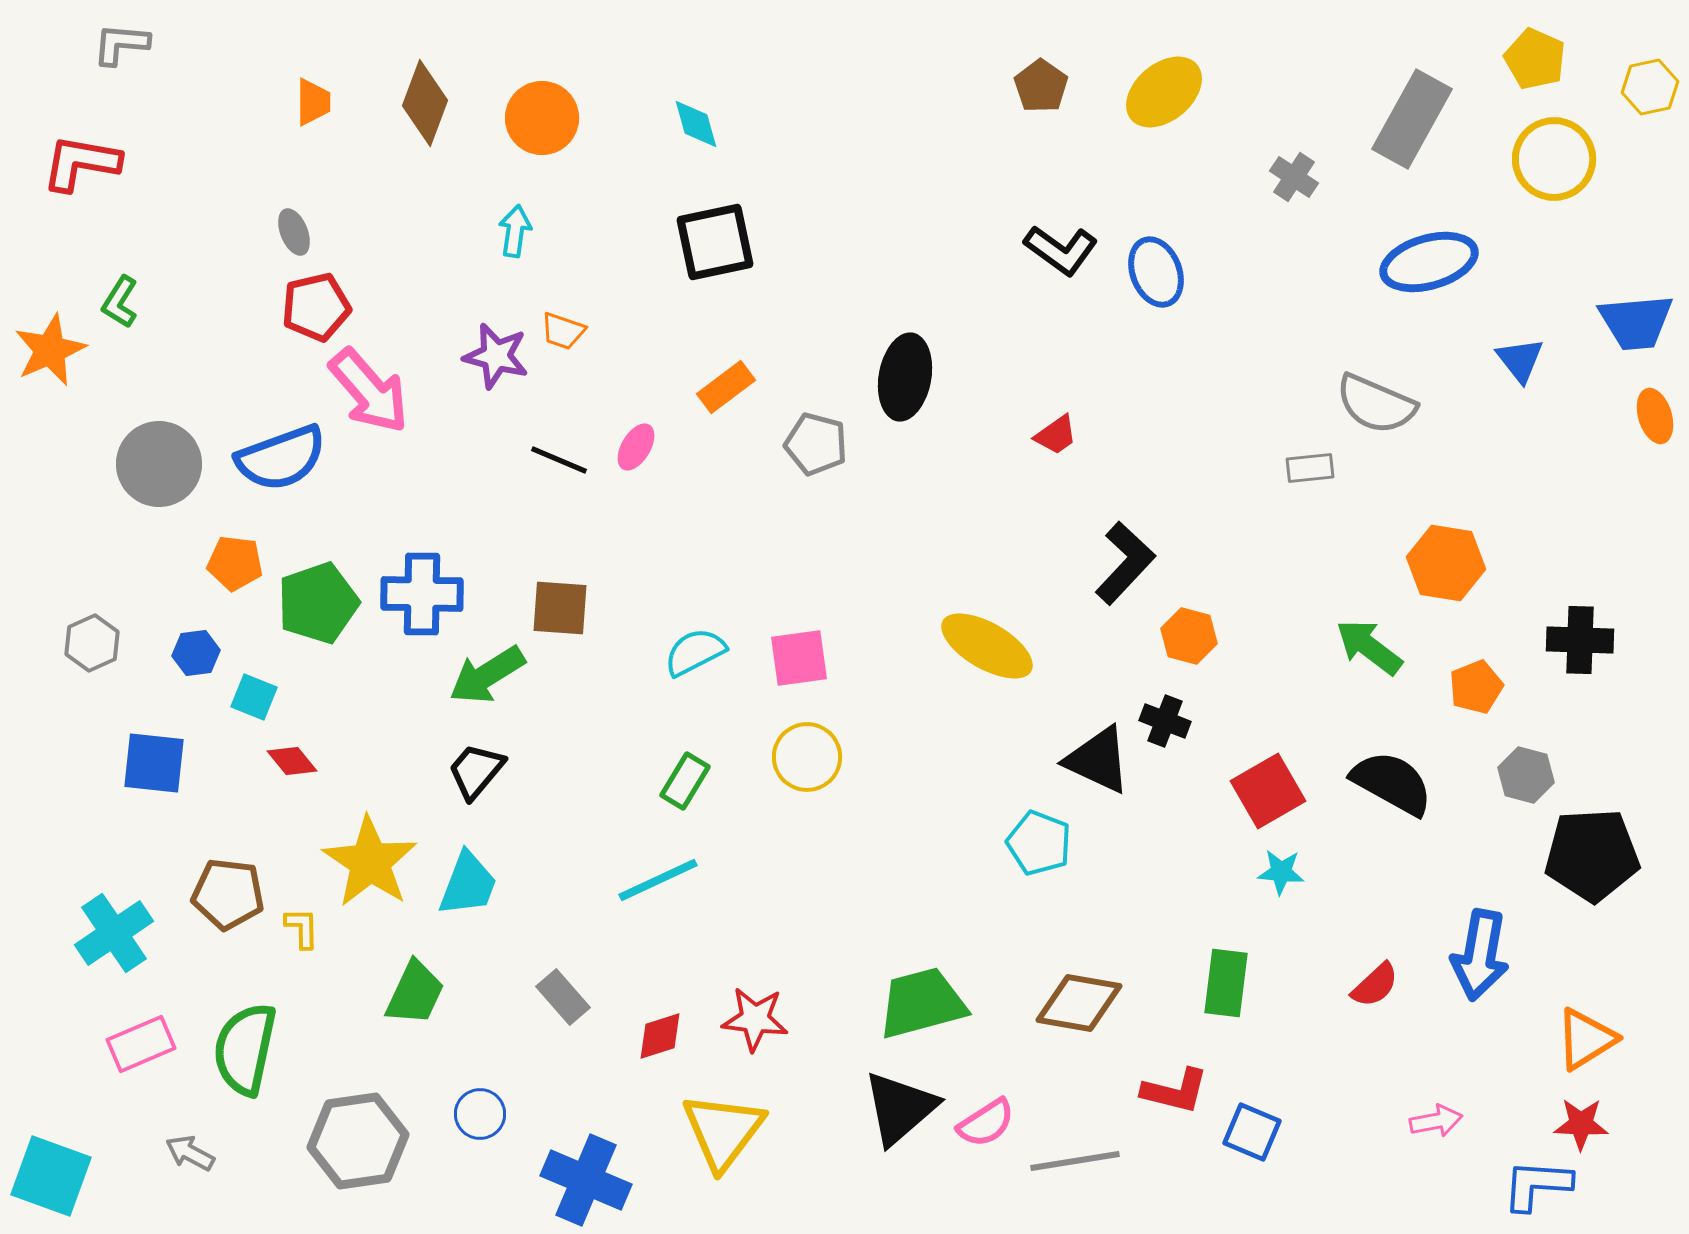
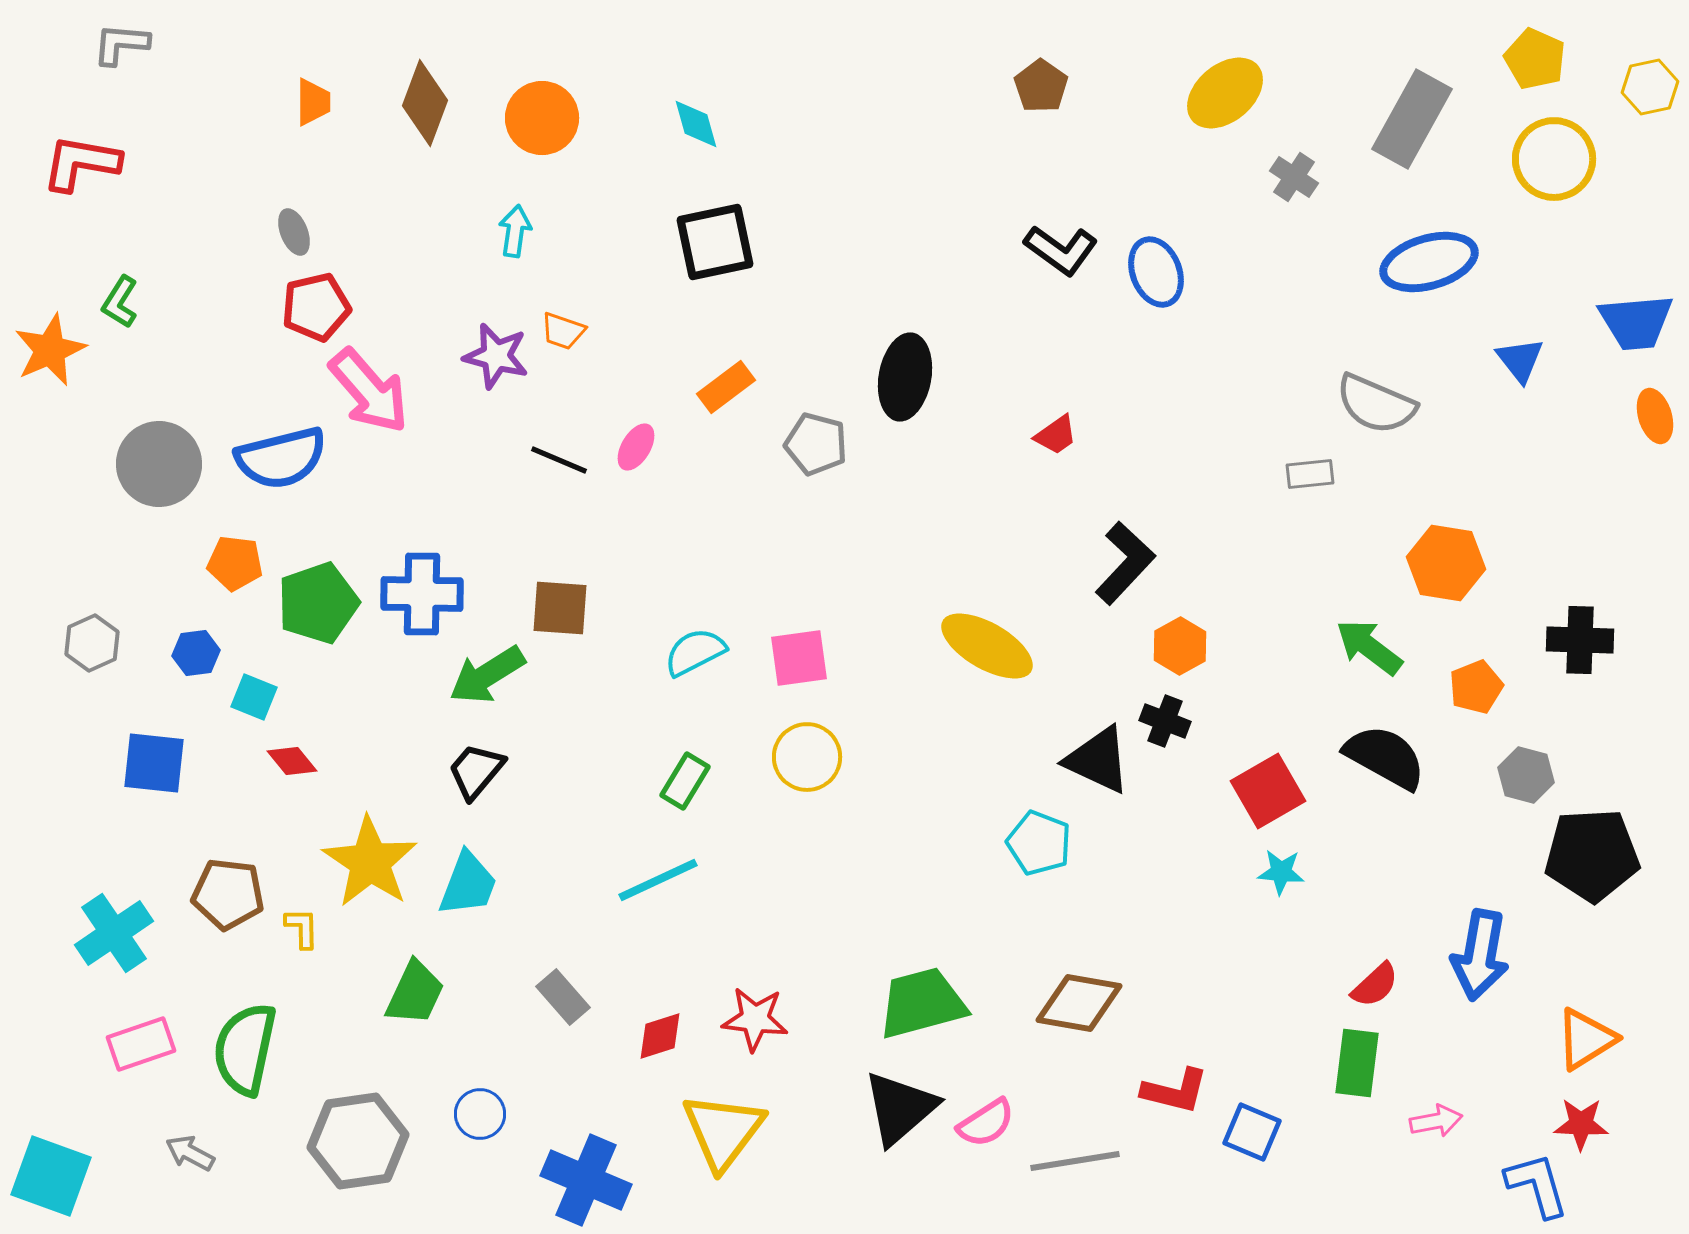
yellow ellipse at (1164, 92): moved 61 px right, 1 px down
blue semicircle at (281, 458): rotated 6 degrees clockwise
gray rectangle at (1310, 468): moved 6 px down
orange hexagon at (1189, 636): moved 9 px left, 10 px down; rotated 16 degrees clockwise
black semicircle at (1392, 783): moved 7 px left, 26 px up
green rectangle at (1226, 983): moved 131 px right, 80 px down
pink rectangle at (141, 1044): rotated 4 degrees clockwise
blue L-shape at (1537, 1185): rotated 70 degrees clockwise
